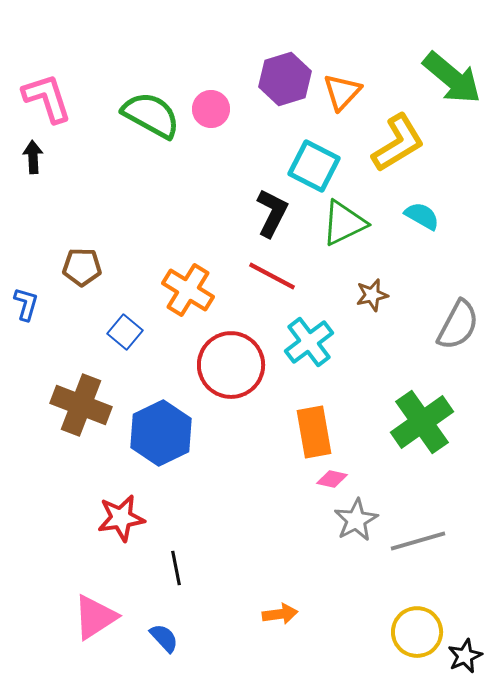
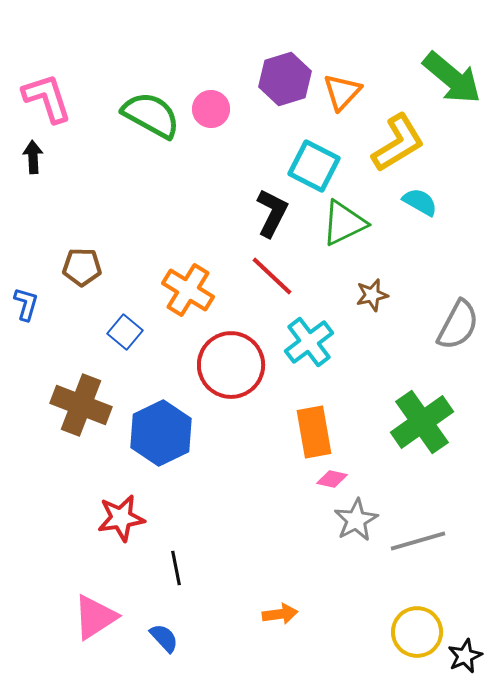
cyan semicircle: moved 2 px left, 14 px up
red line: rotated 15 degrees clockwise
